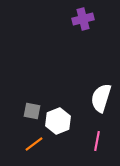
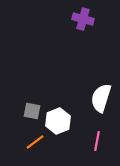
purple cross: rotated 30 degrees clockwise
orange line: moved 1 px right, 2 px up
